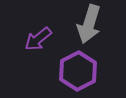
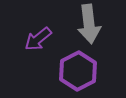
gray arrow: rotated 24 degrees counterclockwise
